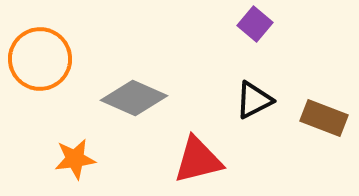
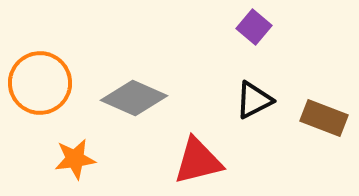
purple square: moved 1 px left, 3 px down
orange circle: moved 24 px down
red triangle: moved 1 px down
